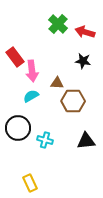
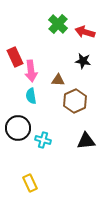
red rectangle: rotated 12 degrees clockwise
pink arrow: moved 1 px left
brown triangle: moved 1 px right, 3 px up
cyan semicircle: rotated 70 degrees counterclockwise
brown hexagon: moved 2 px right; rotated 25 degrees counterclockwise
cyan cross: moved 2 px left
